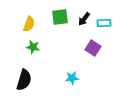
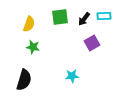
cyan rectangle: moved 7 px up
purple square: moved 1 px left, 5 px up; rotated 28 degrees clockwise
cyan star: moved 2 px up
